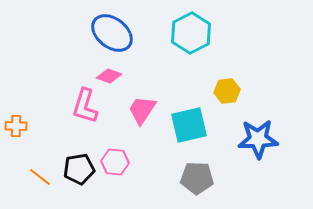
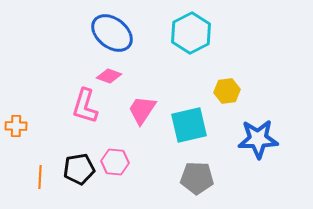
orange line: rotated 55 degrees clockwise
